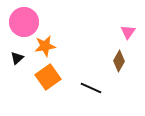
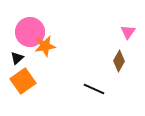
pink circle: moved 6 px right, 10 px down
orange square: moved 25 px left, 4 px down
black line: moved 3 px right, 1 px down
